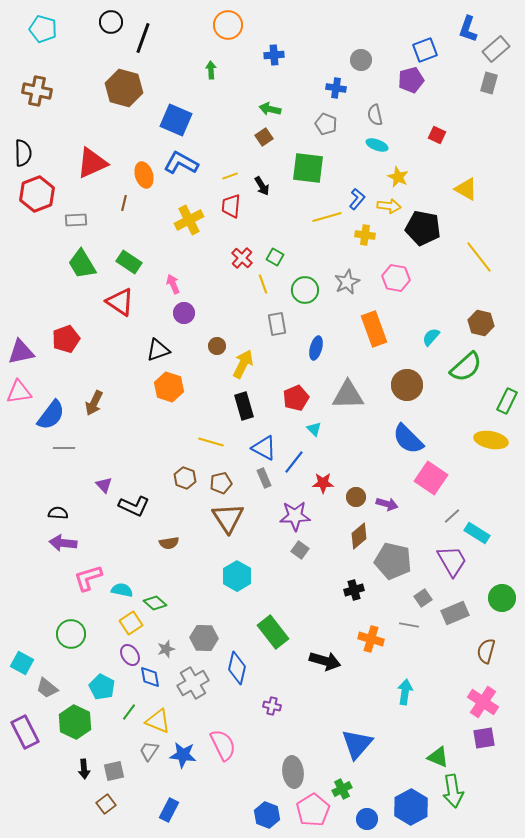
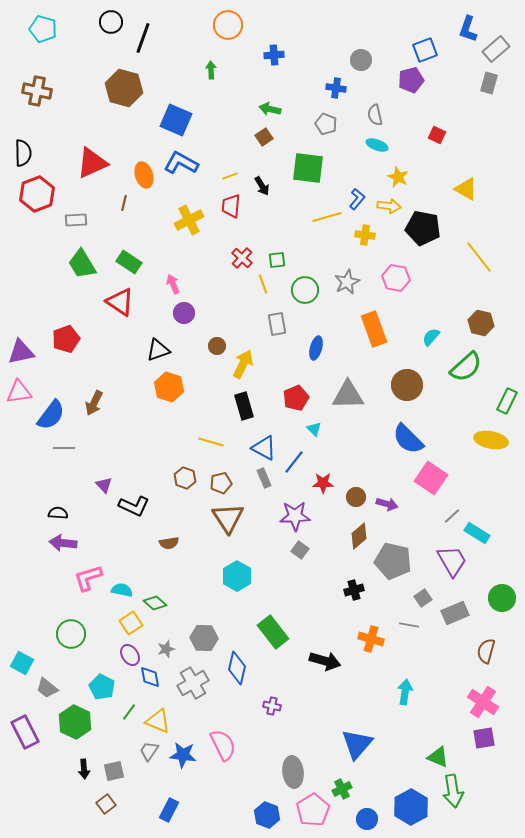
green square at (275, 257): moved 2 px right, 3 px down; rotated 36 degrees counterclockwise
